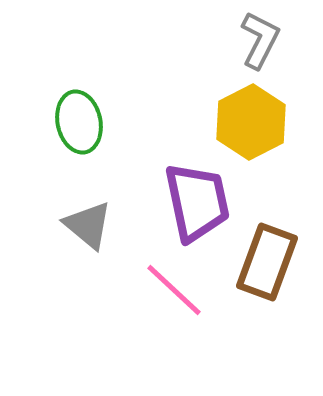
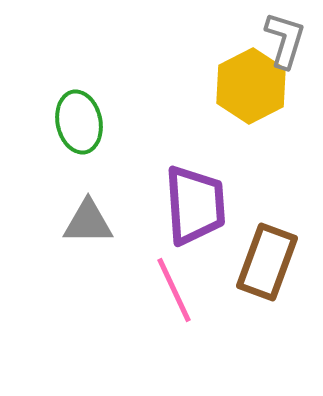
gray L-shape: moved 25 px right; rotated 10 degrees counterclockwise
yellow hexagon: moved 36 px up
purple trapezoid: moved 2 px left, 3 px down; rotated 8 degrees clockwise
gray triangle: moved 3 px up; rotated 40 degrees counterclockwise
pink line: rotated 22 degrees clockwise
